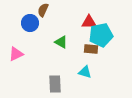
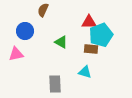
blue circle: moved 5 px left, 8 px down
cyan pentagon: rotated 10 degrees counterclockwise
pink triangle: rotated 14 degrees clockwise
